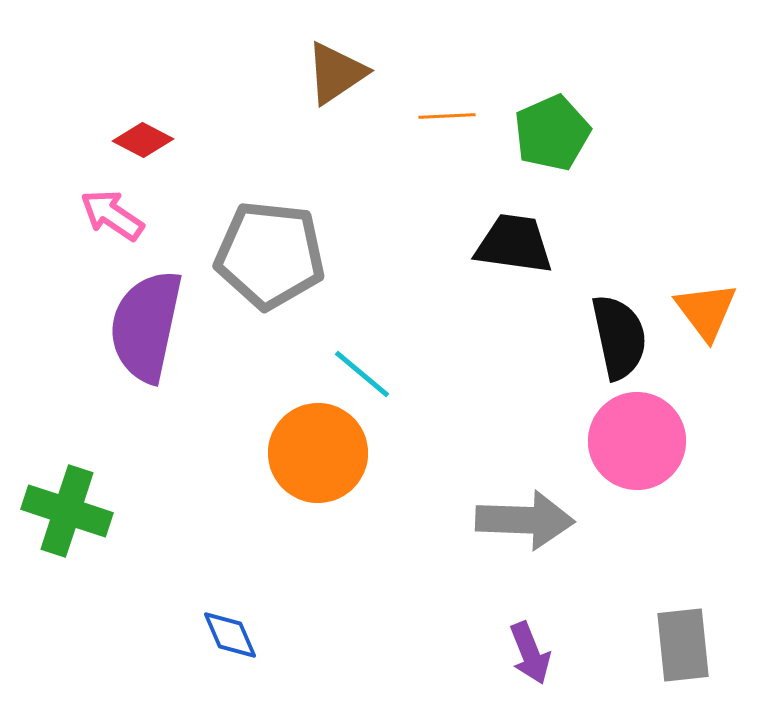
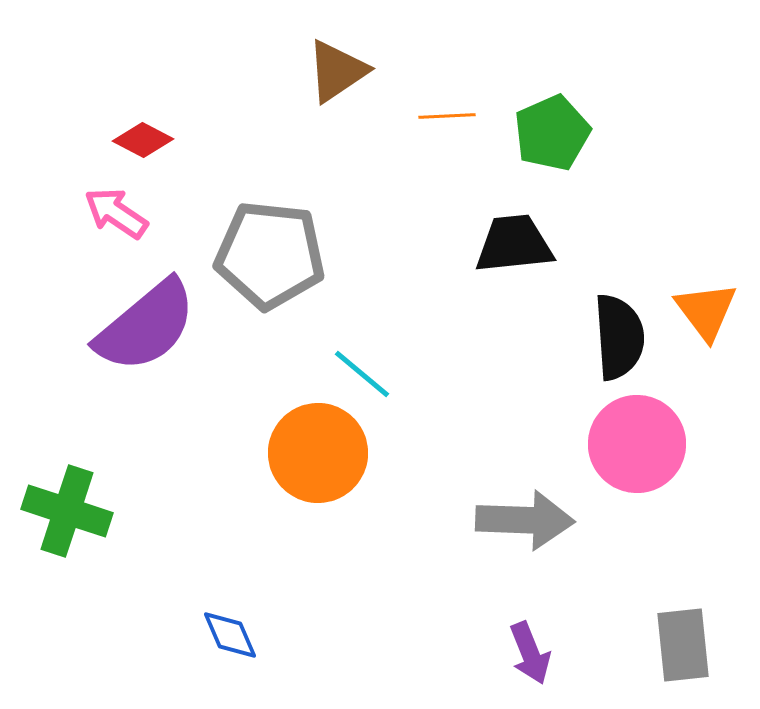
brown triangle: moved 1 px right, 2 px up
pink arrow: moved 4 px right, 2 px up
black trapezoid: rotated 14 degrees counterclockwise
purple semicircle: rotated 142 degrees counterclockwise
black semicircle: rotated 8 degrees clockwise
pink circle: moved 3 px down
